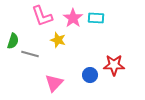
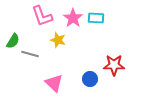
green semicircle: rotated 14 degrees clockwise
blue circle: moved 4 px down
pink triangle: rotated 30 degrees counterclockwise
